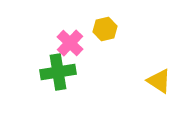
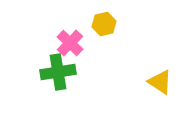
yellow hexagon: moved 1 px left, 5 px up
yellow triangle: moved 1 px right, 1 px down
